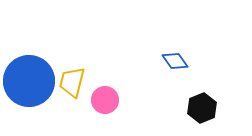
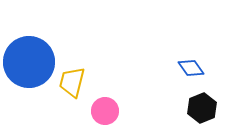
blue diamond: moved 16 px right, 7 px down
blue circle: moved 19 px up
pink circle: moved 11 px down
